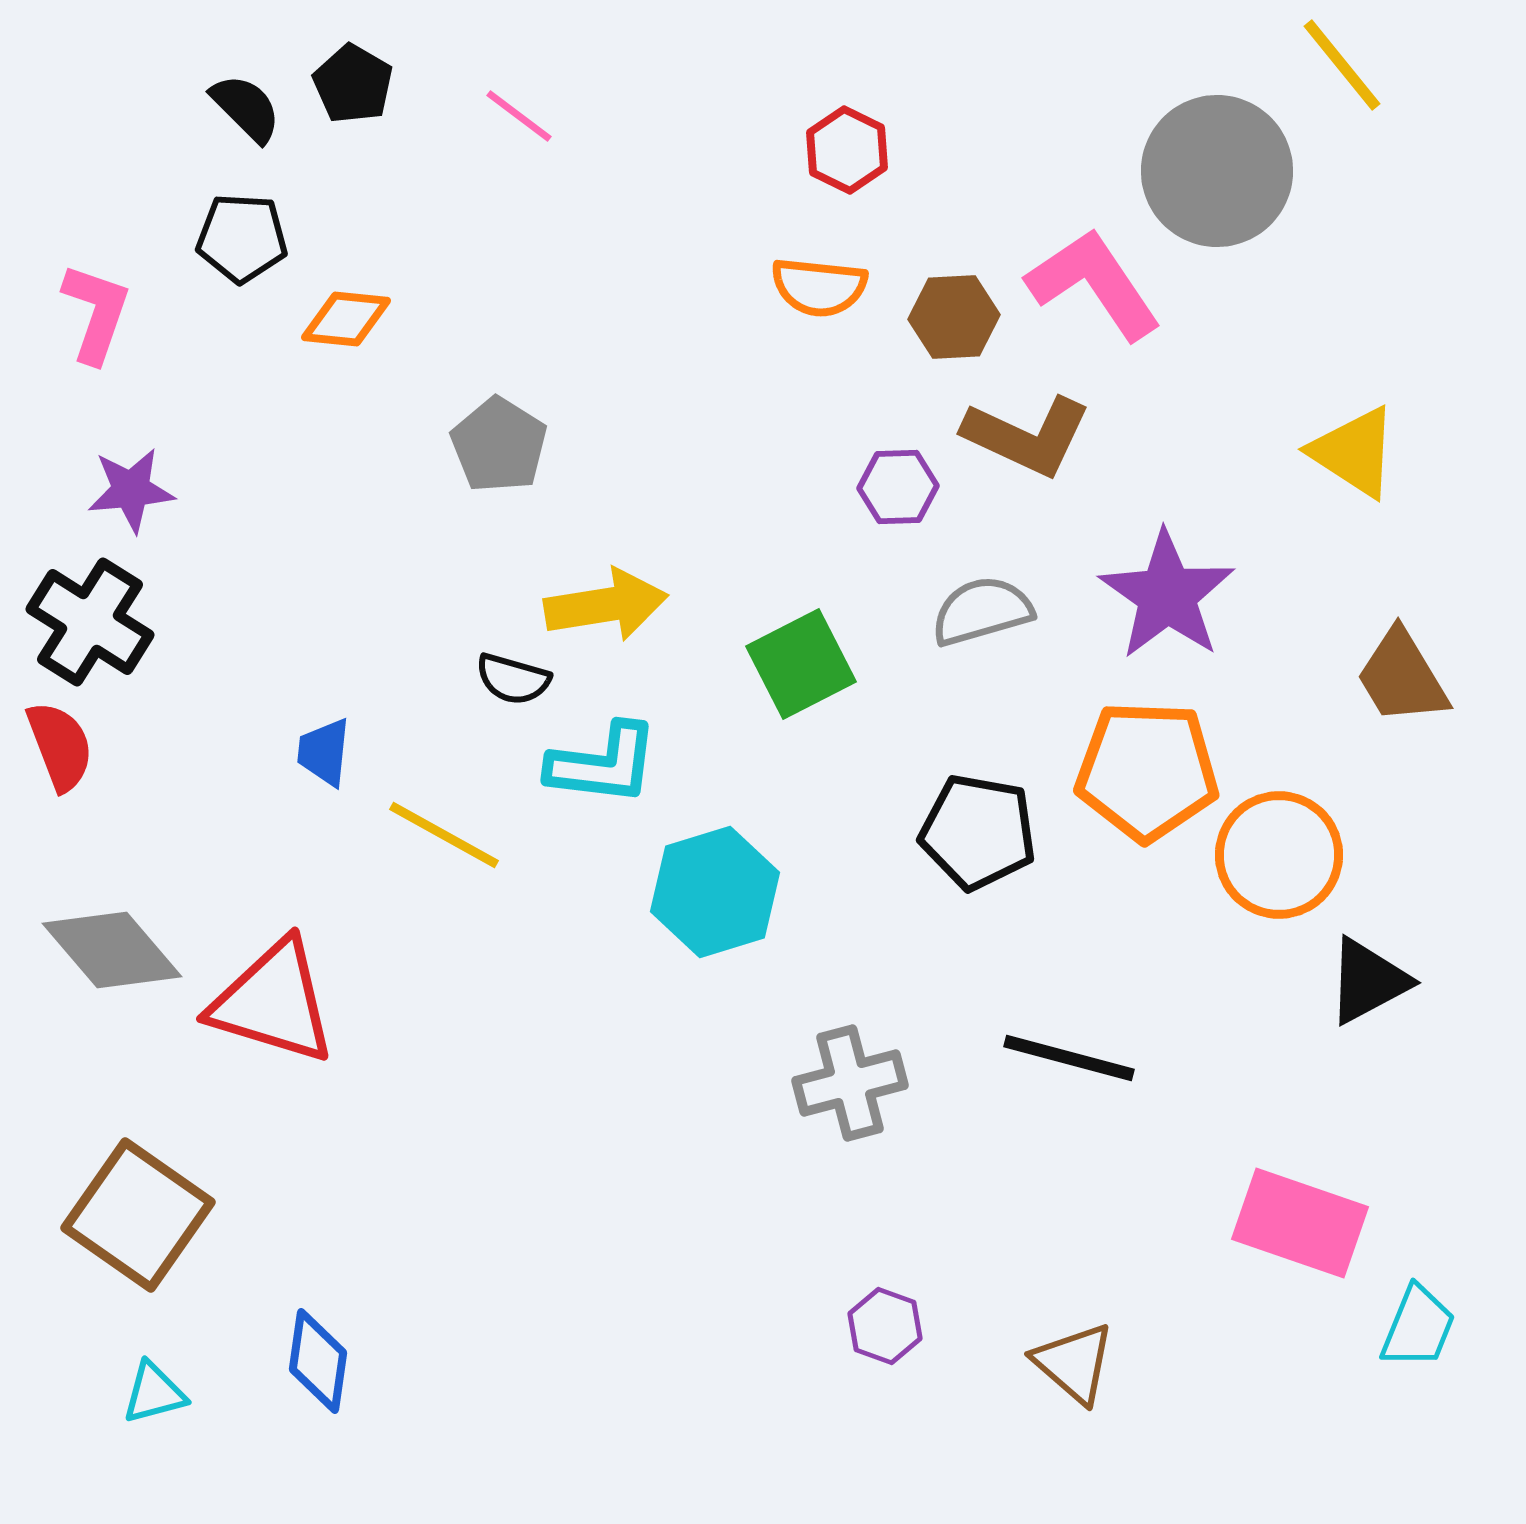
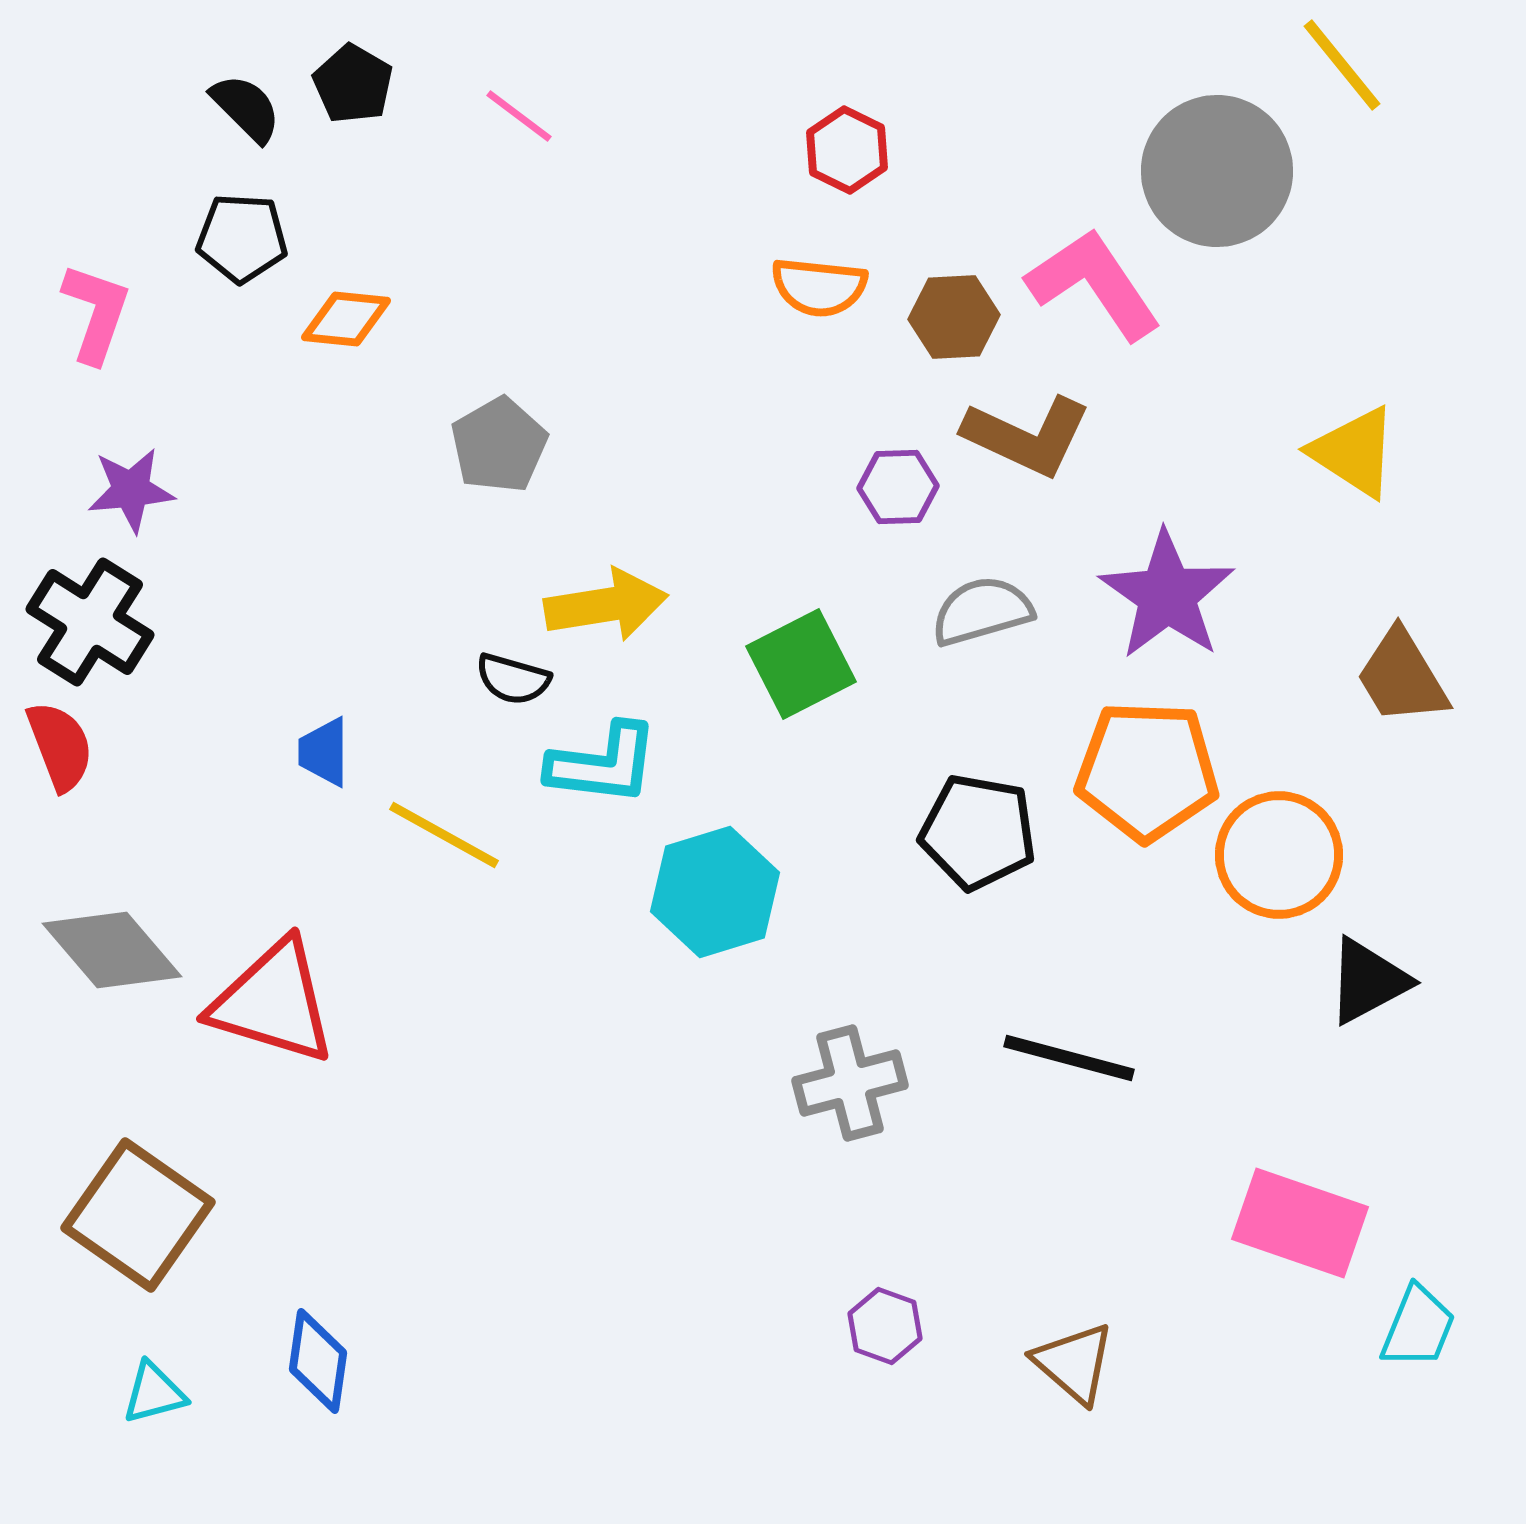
gray pentagon at (499, 445): rotated 10 degrees clockwise
blue trapezoid at (324, 752): rotated 6 degrees counterclockwise
